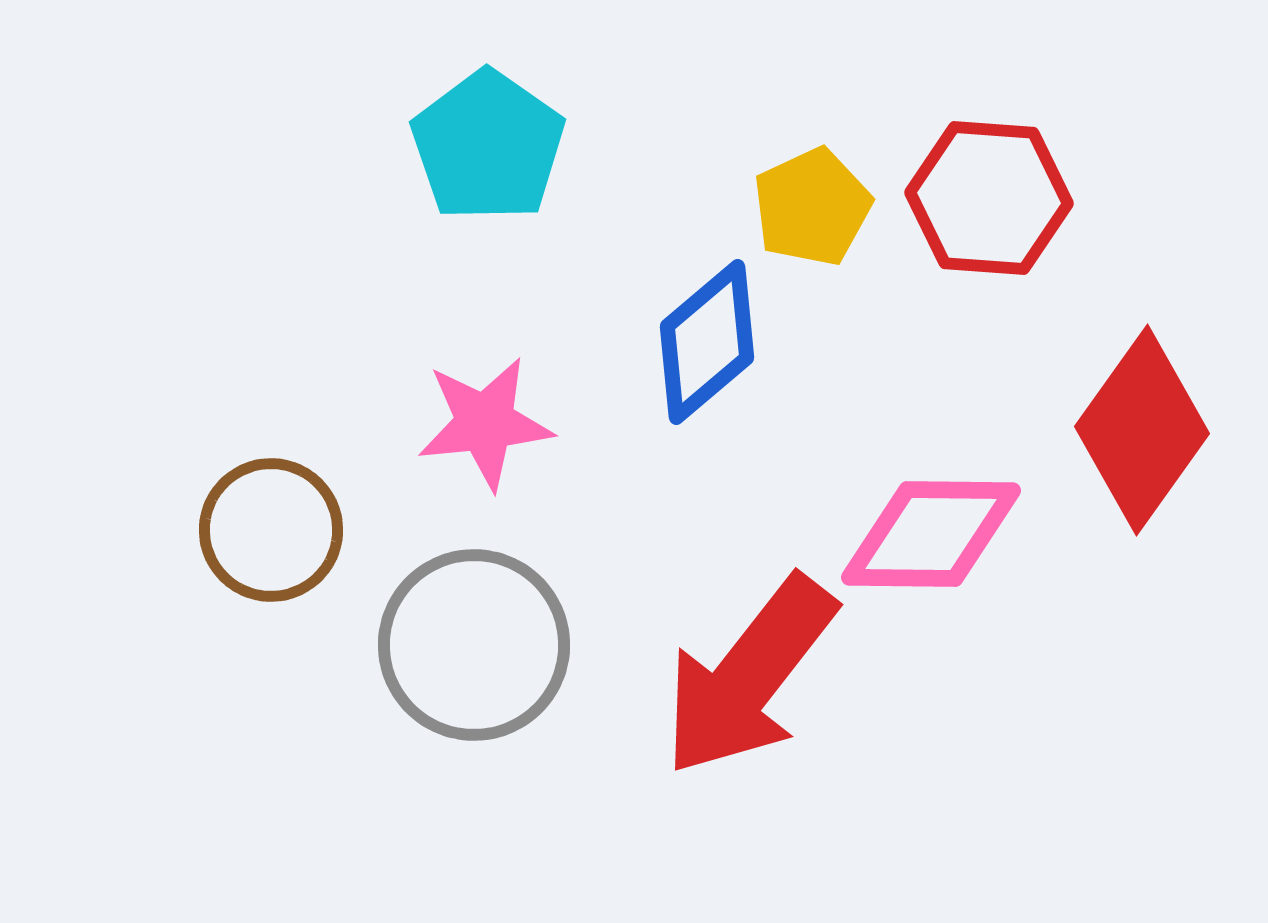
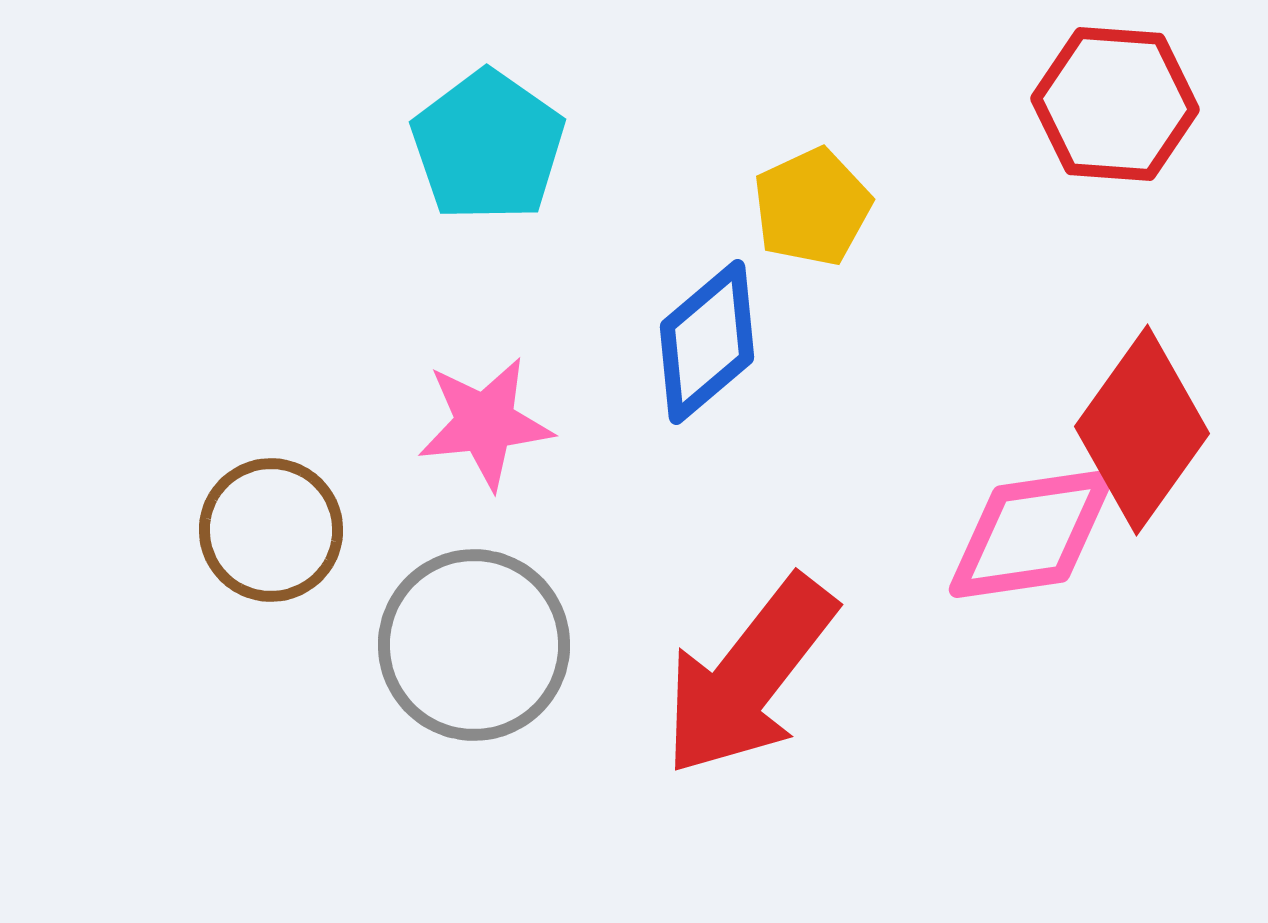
red hexagon: moved 126 px right, 94 px up
pink diamond: moved 100 px right; rotated 9 degrees counterclockwise
